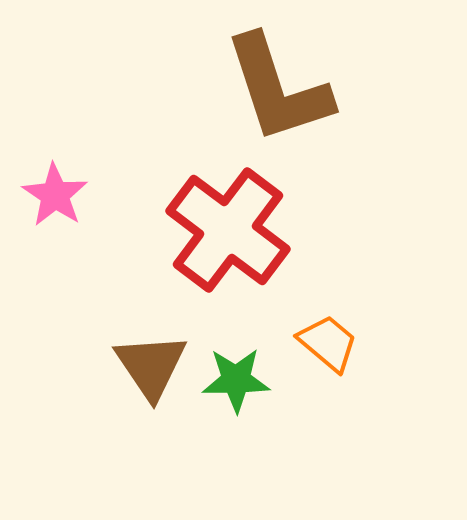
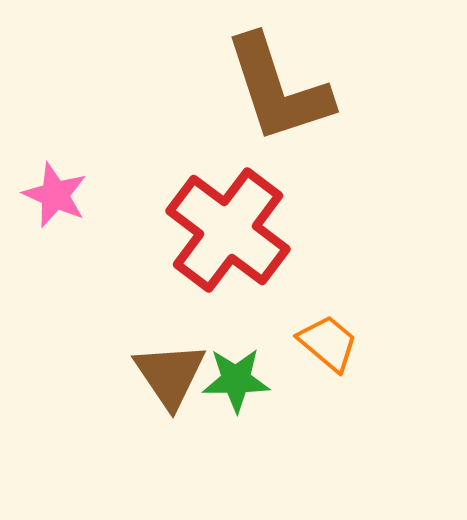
pink star: rotated 10 degrees counterclockwise
brown triangle: moved 19 px right, 9 px down
